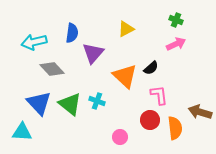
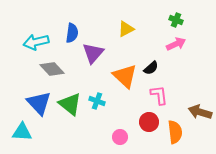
cyan arrow: moved 2 px right
red circle: moved 1 px left, 2 px down
orange semicircle: moved 4 px down
